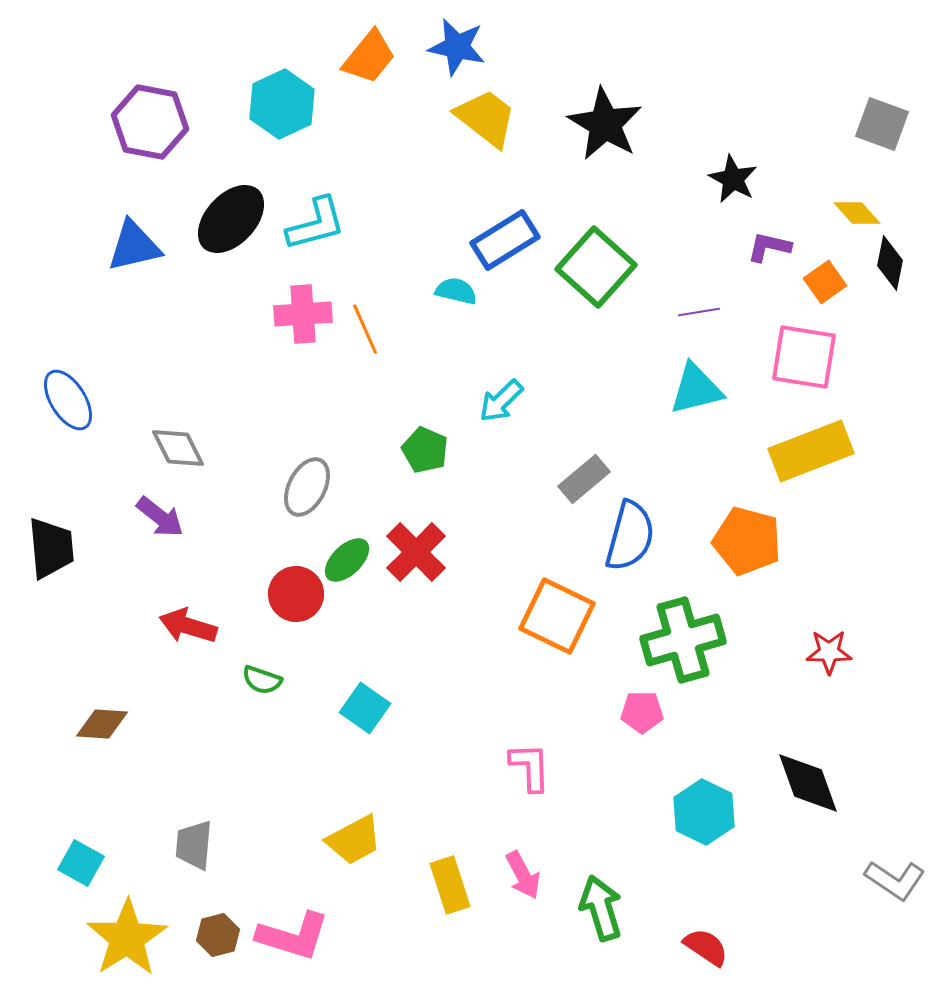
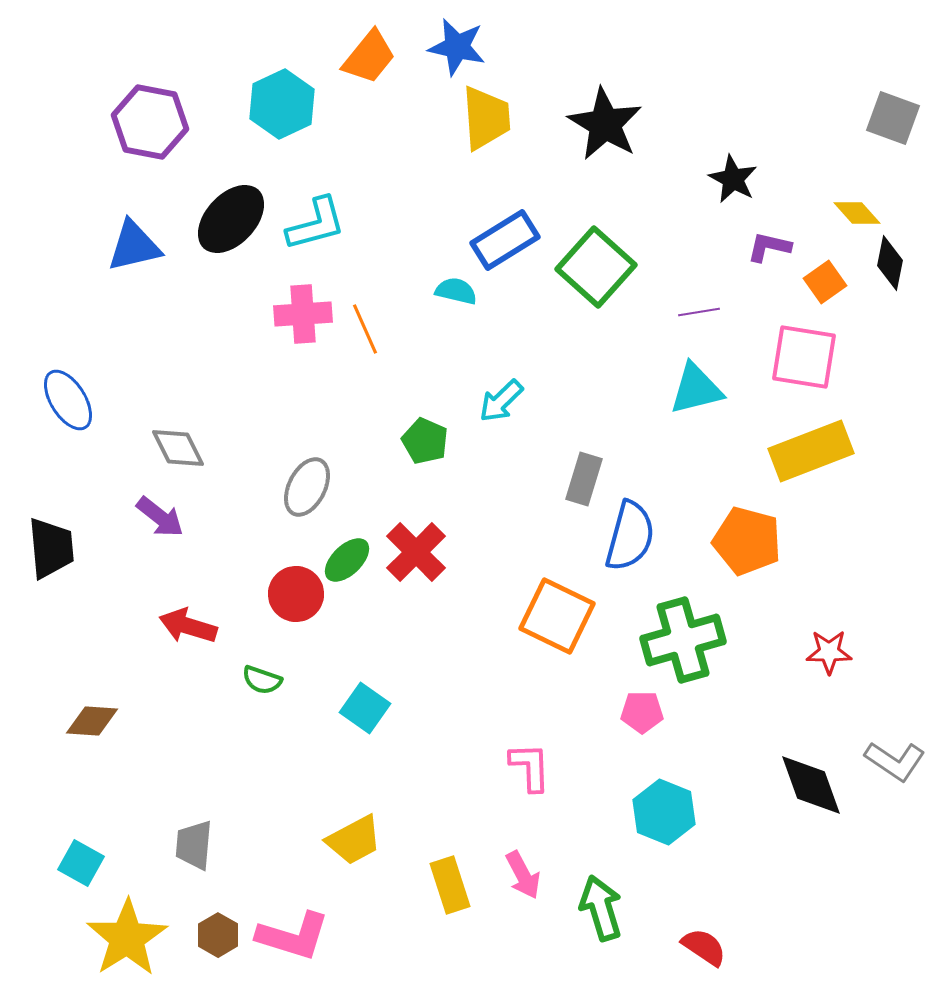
yellow trapezoid at (486, 118): rotated 48 degrees clockwise
gray square at (882, 124): moved 11 px right, 6 px up
green pentagon at (425, 450): moved 9 px up
gray rectangle at (584, 479): rotated 33 degrees counterclockwise
brown diamond at (102, 724): moved 10 px left, 3 px up
black diamond at (808, 783): moved 3 px right, 2 px down
cyan hexagon at (704, 812): moved 40 px left; rotated 4 degrees counterclockwise
gray L-shape at (895, 880): moved 119 px up
brown hexagon at (218, 935): rotated 15 degrees counterclockwise
red semicircle at (706, 947): moved 2 px left
